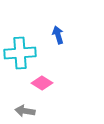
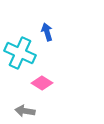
blue arrow: moved 11 px left, 3 px up
cyan cross: rotated 28 degrees clockwise
